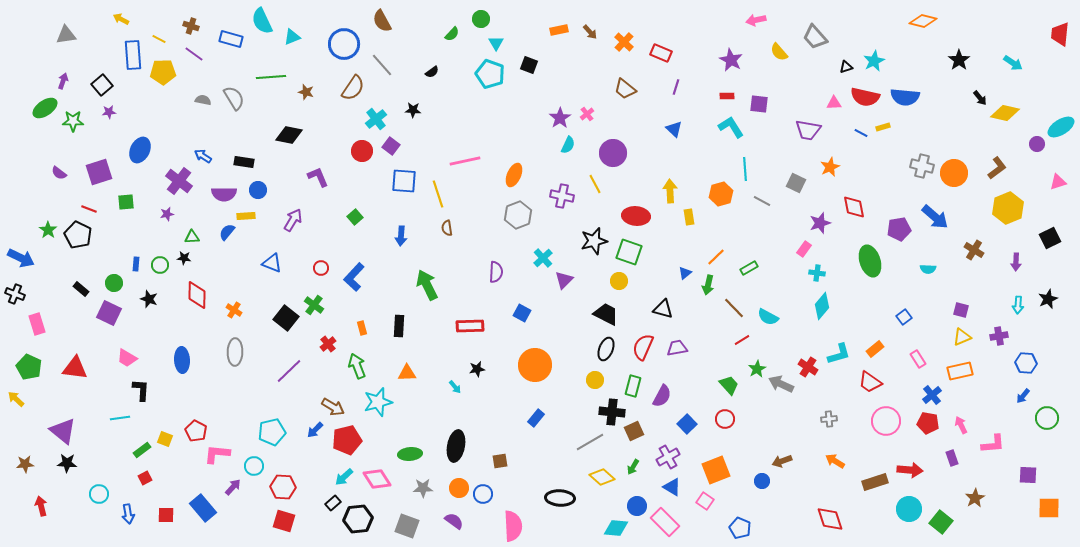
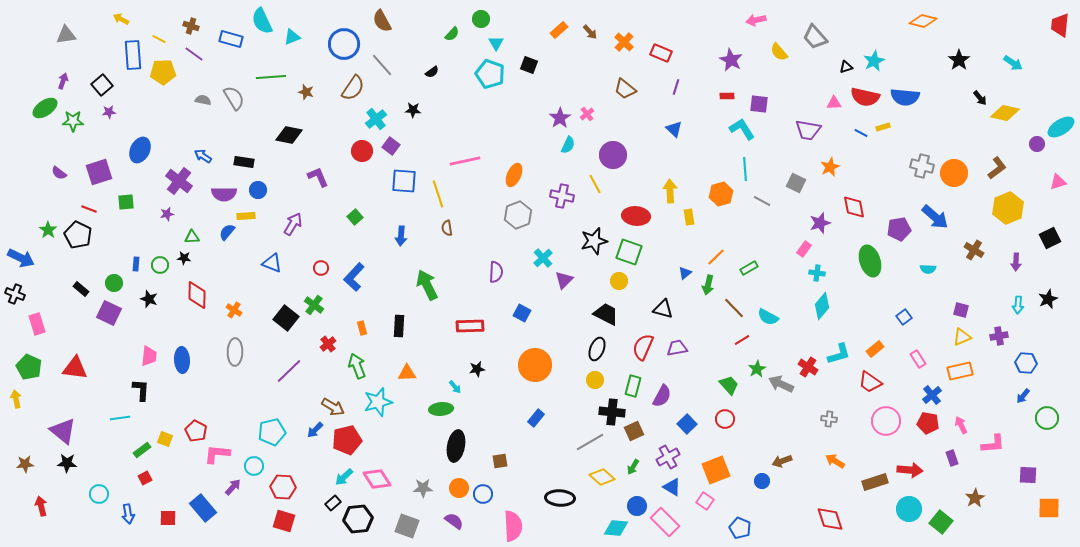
orange rectangle at (559, 30): rotated 30 degrees counterclockwise
red trapezoid at (1060, 34): moved 9 px up
cyan L-shape at (731, 127): moved 11 px right, 2 px down
purple circle at (613, 153): moved 2 px down
purple arrow at (293, 220): moved 4 px down
black ellipse at (606, 349): moved 9 px left
pink trapezoid at (127, 358): moved 22 px right, 2 px up; rotated 115 degrees counterclockwise
yellow arrow at (16, 399): rotated 36 degrees clockwise
gray cross at (829, 419): rotated 14 degrees clockwise
green ellipse at (410, 454): moved 31 px right, 45 px up
red square at (166, 515): moved 2 px right, 3 px down
